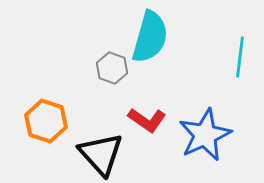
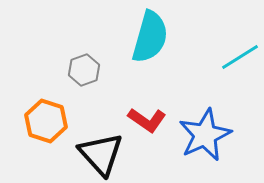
cyan line: rotated 51 degrees clockwise
gray hexagon: moved 28 px left, 2 px down; rotated 20 degrees clockwise
